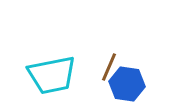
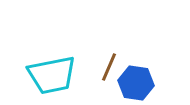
blue hexagon: moved 9 px right, 1 px up
